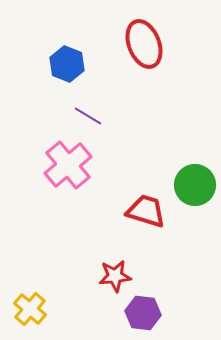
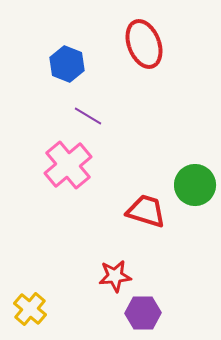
purple hexagon: rotated 8 degrees counterclockwise
